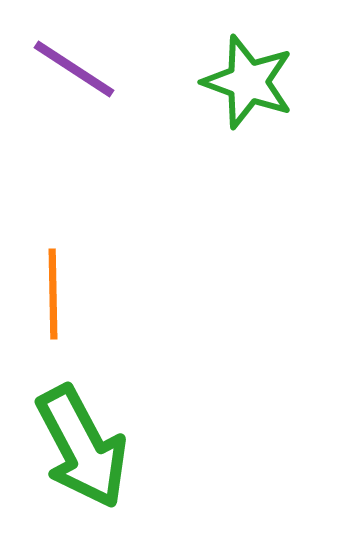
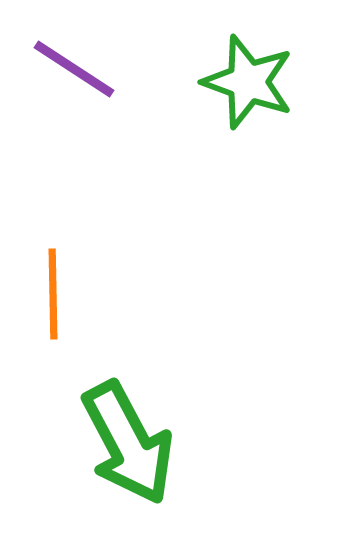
green arrow: moved 46 px right, 4 px up
